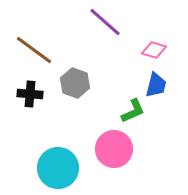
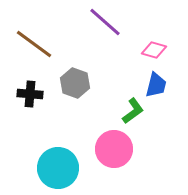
brown line: moved 6 px up
green L-shape: rotated 12 degrees counterclockwise
